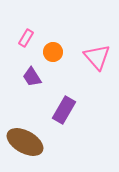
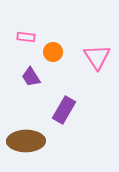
pink rectangle: moved 1 px up; rotated 66 degrees clockwise
pink triangle: rotated 8 degrees clockwise
purple trapezoid: moved 1 px left
brown ellipse: moved 1 px right, 1 px up; rotated 30 degrees counterclockwise
